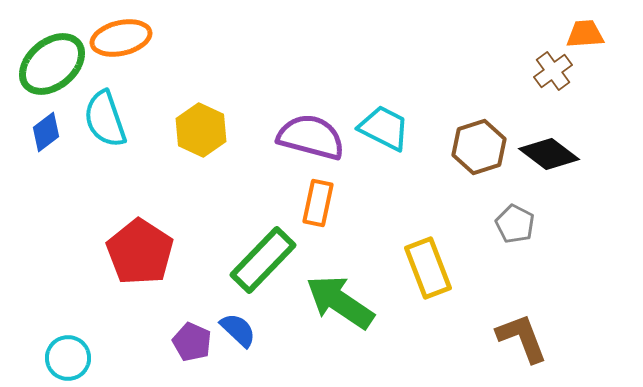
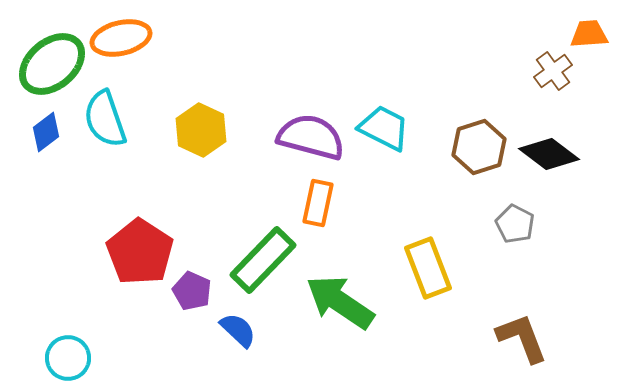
orange trapezoid: moved 4 px right
purple pentagon: moved 51 px up
